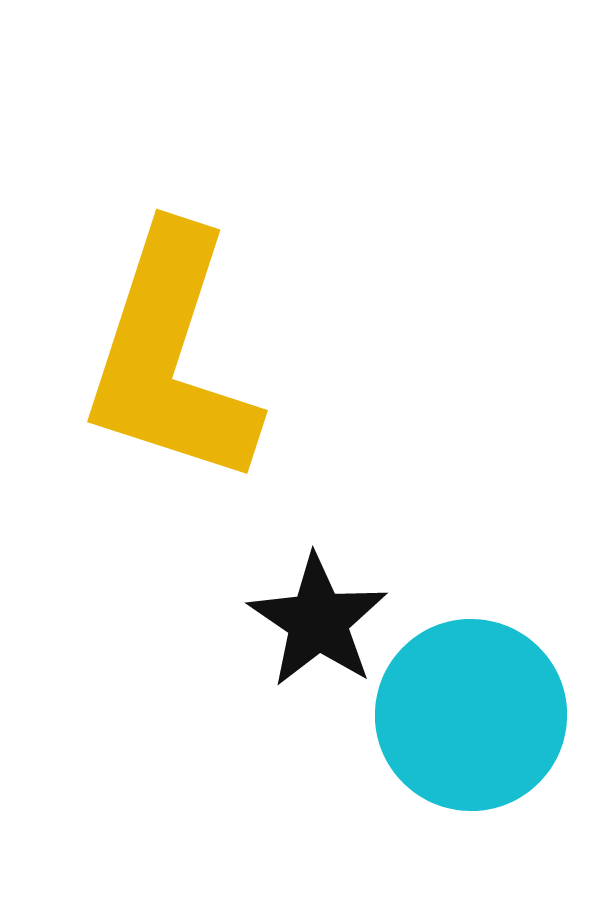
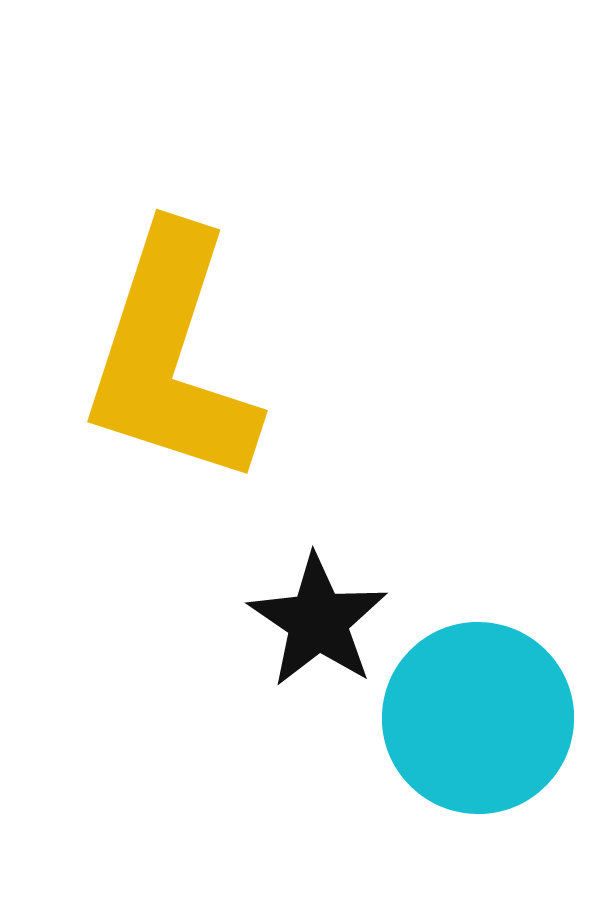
cyan circle: moved 7 px right, 3 px down
